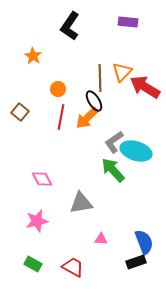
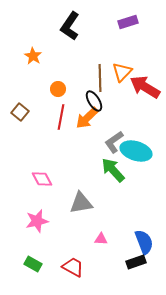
purple rectangle: rotated 24 degrees counterclockwise
